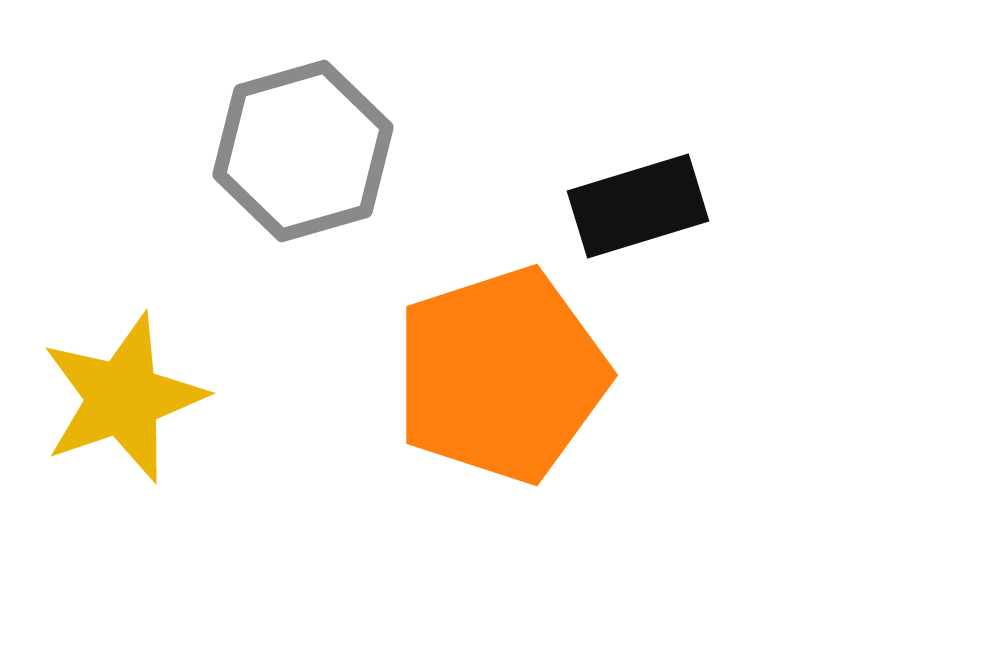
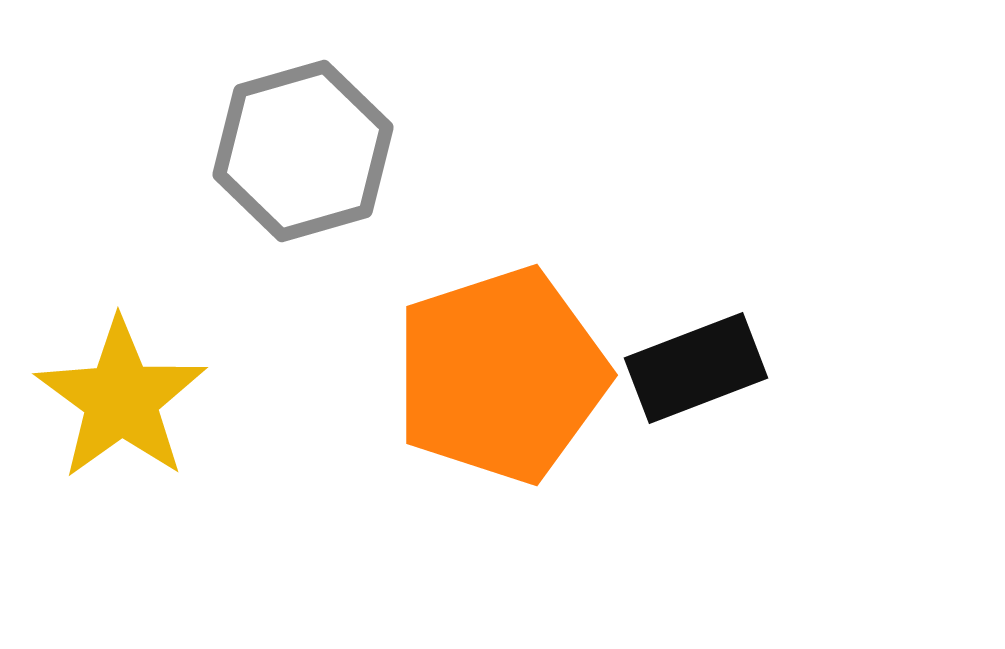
black rectangle: moved 58 px right, 162 px down; rotated 4 degrees counterclockwise
yellow star: moved 2 px left, 1 px down; rotated 17 degrees counterclockwise
